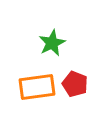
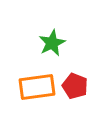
red pentagon: moved 2 px down
